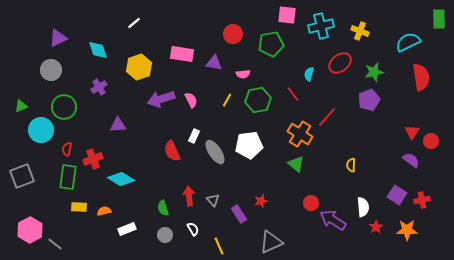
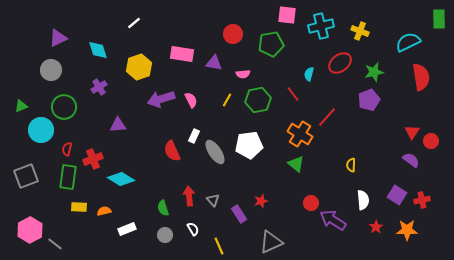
gray square at (22, 176): moved 4 px right
white semicircle at (363, 207): moved 7 px up
